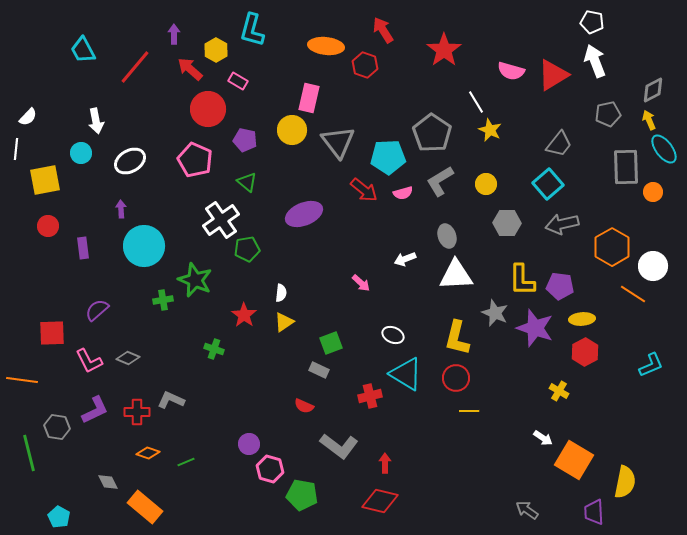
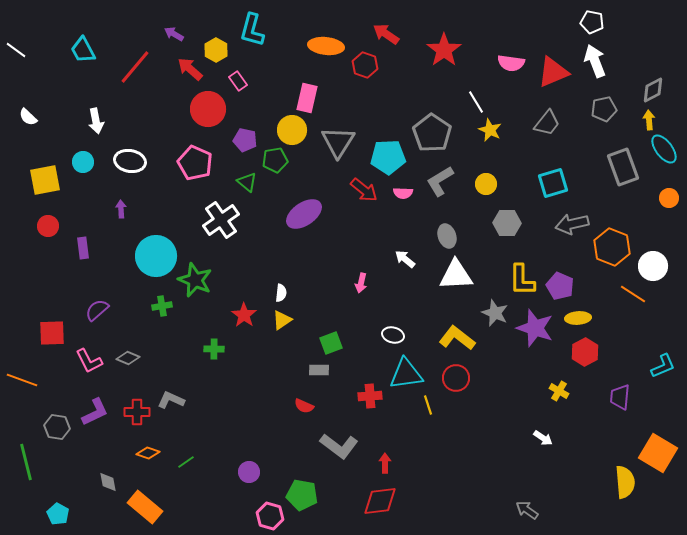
red arrow at (383, 30): moved 3 px right, 4 px down; rotated 24 degrees counterclockwise
purple arrow at (174, 34): rotated 60 degrees counterclockwise
pink semicircle at (511, 71): moved 8 px up; rotated 8 degrees counterclockwise
red triangle at (553, 75): moved 3 px up; rotated 8 degrees clockwise
pink rectangle at (238, 81): rotated 24 degrees clockwise
pink rectangle at (309, 98): moved 2 px left
gray pentagon at (608, 114): moved 4 px left, 5 px up
white semicircle at (28, 117): rotated 90 degrees clockwise
yellow arrow at (649, 120): rotated 18 degrees clockwise
gray triangle at (338, 142): rotated 9 degrees clockwise
gray trapezoid at (559, 144): moved 12 px left, 21 px up
white line at (16, 149): moved 99 px up; rotated 60 degrees counterclockwise
cyan circle at (81, 153): moved 2 px right, 9 px down
pink pentagon at (195, 160): moved 3 px down
white ellipse at (130, 161): rotated 40 degrees clockwise
gray rectangle at (626, 167): moved 3 px left; rotated 18 degrees counterclockwise
cyan square at (548, 184): moved 5 px right, 1 px up; rotated 24 degrees clockwise
orange circle at (653, 192): moved 16 px right, 6 px down
pink semicircle at (403, 193): rotated 18 degrees clockwise
purple ellipse at (304, 214): rotated 12 degrees counterclockwise
gray arrow at (562, 224): moved 10 px right
cyan circle at (144, 246): moved 12 px right, 10 px down
orange hexagon at (612, 247): rotated 9 degrees counterclockwise
green pentagon at (247, 249): moved 28 px right, 89 px up
white arrow at (405, 259): rotated 60 degrees clockwise
pink arrow at (361, 283): rotated 60 degrees clockwise
purple pentagon at (560, 286): rotated 16 degrees clockwise
green cross at (163, 300): moved 1 px left, 6 px down
yellow ellipse at (582, 319): moved 4 px left, 1 px up
yellow triangle at (284, 322): moved 2 px left, 2 px up
white ellipse at (393, 335): rotated 10 degrees counterclockwise
yellow L-shape at (457, 338): rotated 114 degrees clockwise
green cross at (214, 349): rotated 18 degrees counterclockwise
cyan L-shape at (651, 365): moved 12 px right, 1 px down
gray rectangle at (319, 370): rotated 24 degrees counterclockwise
cyan triangle at (406, 374): rotated 39 degrees counterclockwise
orange line at (22, 380): rotated 12 degrees clockwise
red cross at (370, 396): rotated 10 degrees clockwise
purple L-shape at (95, 410): moved 2 px down
yellow line at (469, 411): moved 41 px left, 6 px up; rotated 72 degrees clockwise
purple circle at (249, 444): moved 28 px down
green line at (29, 453): moved 3 px left, 9 px down
orange square at (574, 460): moved 84 px right, 7 px up
green line at (186, 462): rotated 12 degrees counterclockwise
pink hexagon at (270, 469): moved 47 px down
gray diamond at (108, 482): rotated 15 degrees clockwise
yellow semicircle at (625, 482): rotated 16 degrees counterclockwise
red diamond at (380, 501): rotated 21 degrees counterclockwise
purple trapezoid at (594, 512): moved 26 px right, 115 px up; rotated 8 degrees clockwise
cyan pentagon at (59, 517): moved 1 px left, 3 px up
